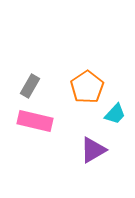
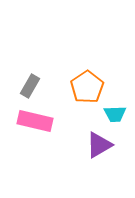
cyan trapezoid: rotated 45 degrees clockwise
purple triangle: moved 6 px right, 5 px up
